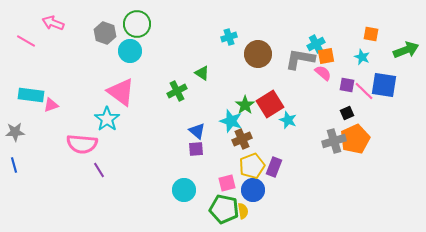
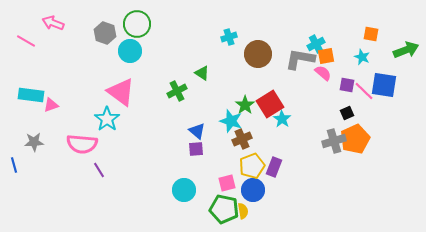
cyan star at (288, 120): moved 6 px left, 1 px up; rotated 12 degrees clockwise
gray star at (15, 132): moved 19 px right, 10 px down
